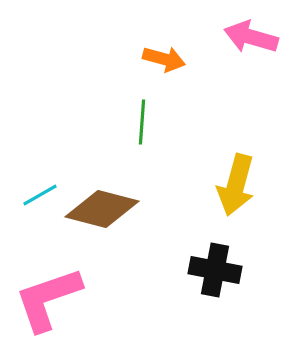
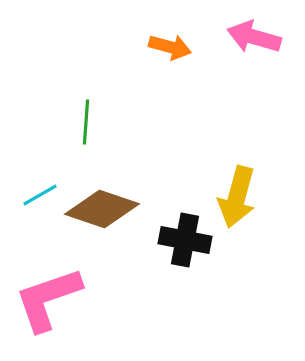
pink arrow: moved 3 px right
orange arrow: moved 6 px right, 12 px up
green line: moved 56 px left
yellow arrow: moved 1 px right, 12 px down
brown diamond: rotated 4 degrees clockwise
black cross: moved 30 px left, 30 px up
